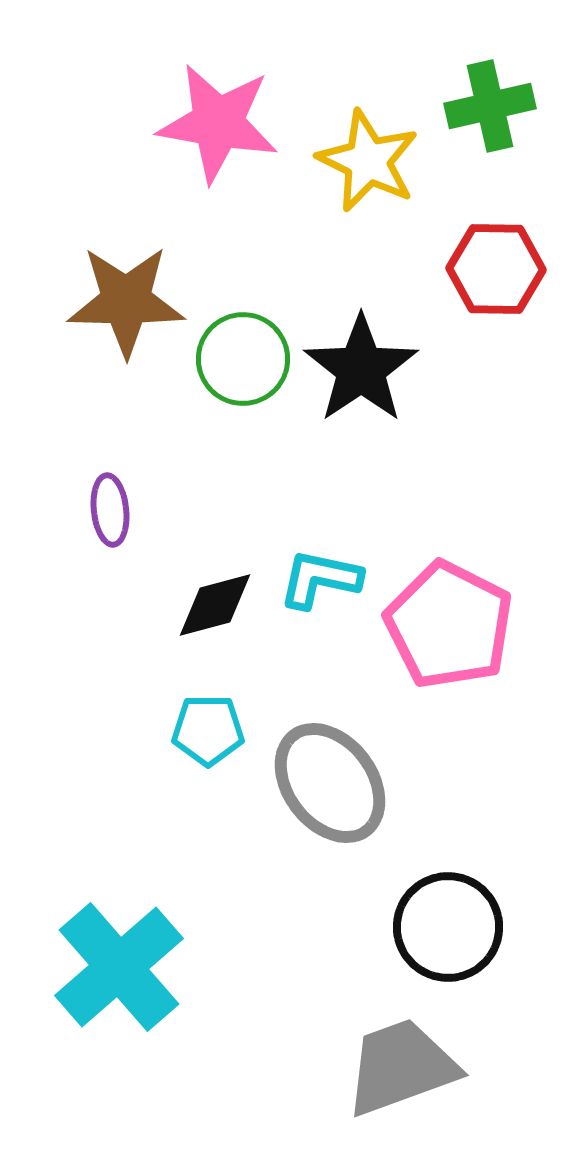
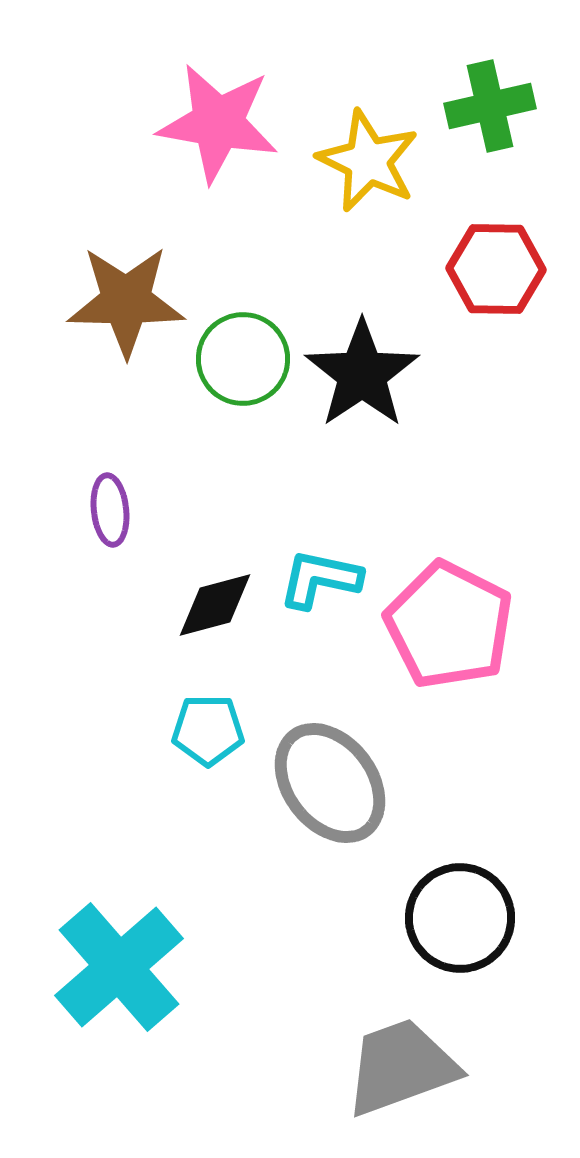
black star: moved 1 px right, 5 px down
black circle: moved 12 px right, 9 px up
